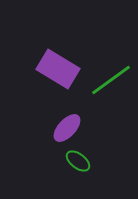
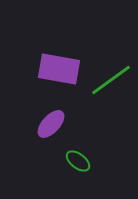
purple rectangle: moved 1 px right; rotated 21 degrees counterclockwise
purple ellipse: moved 16 px left, 4 px up
